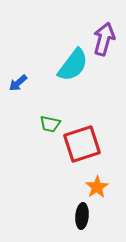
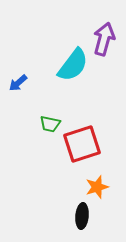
orange star: rotated 15 degrees clockwise
